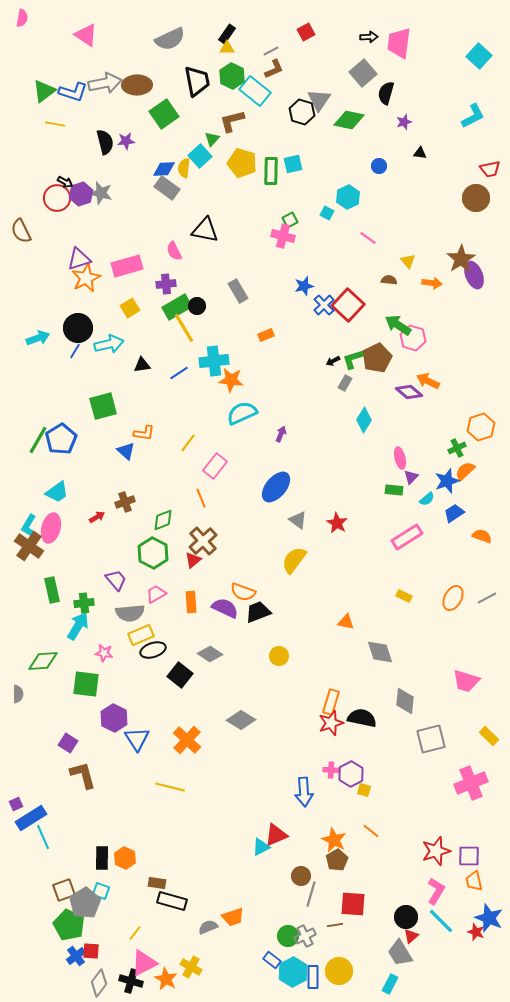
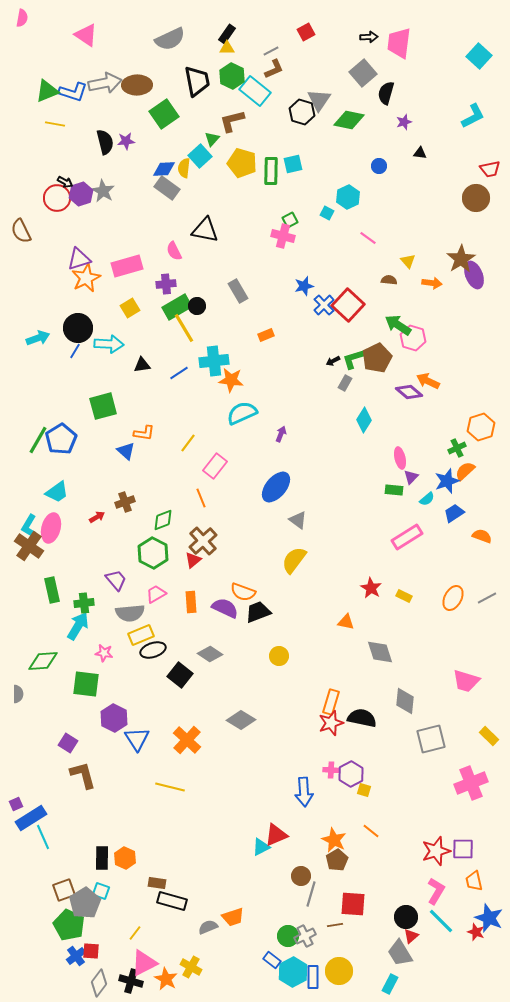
green triangle at (44, 91): moved 3 px right; rotated 15 degrees clockwise
gray star at (101, 193): moved 2 px right, 2 px up; rotated 15 degrees clockwise
cyan arrow at (109, 344): rotated 16 degrees clockwise
red star at (337, 523): moved 34 px right, 65 px down
purple square at (469, 856): moved 6 px left, 7 px up
